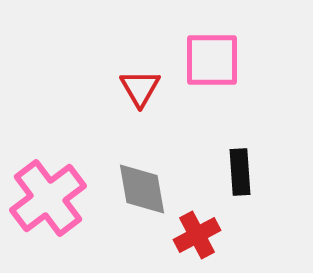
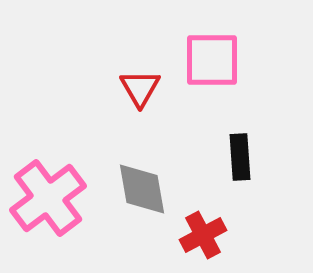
black rectangle: moved 15 px up
red cross: moved 6 px right
